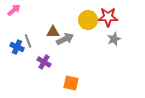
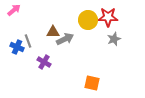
orange square: moved 21 px right
